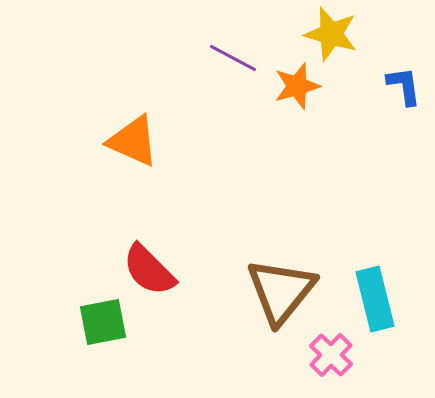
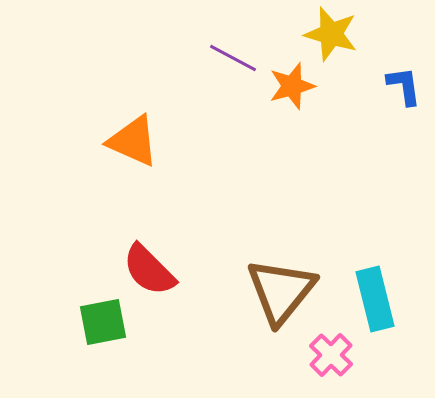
orange star: moved 5 px left
